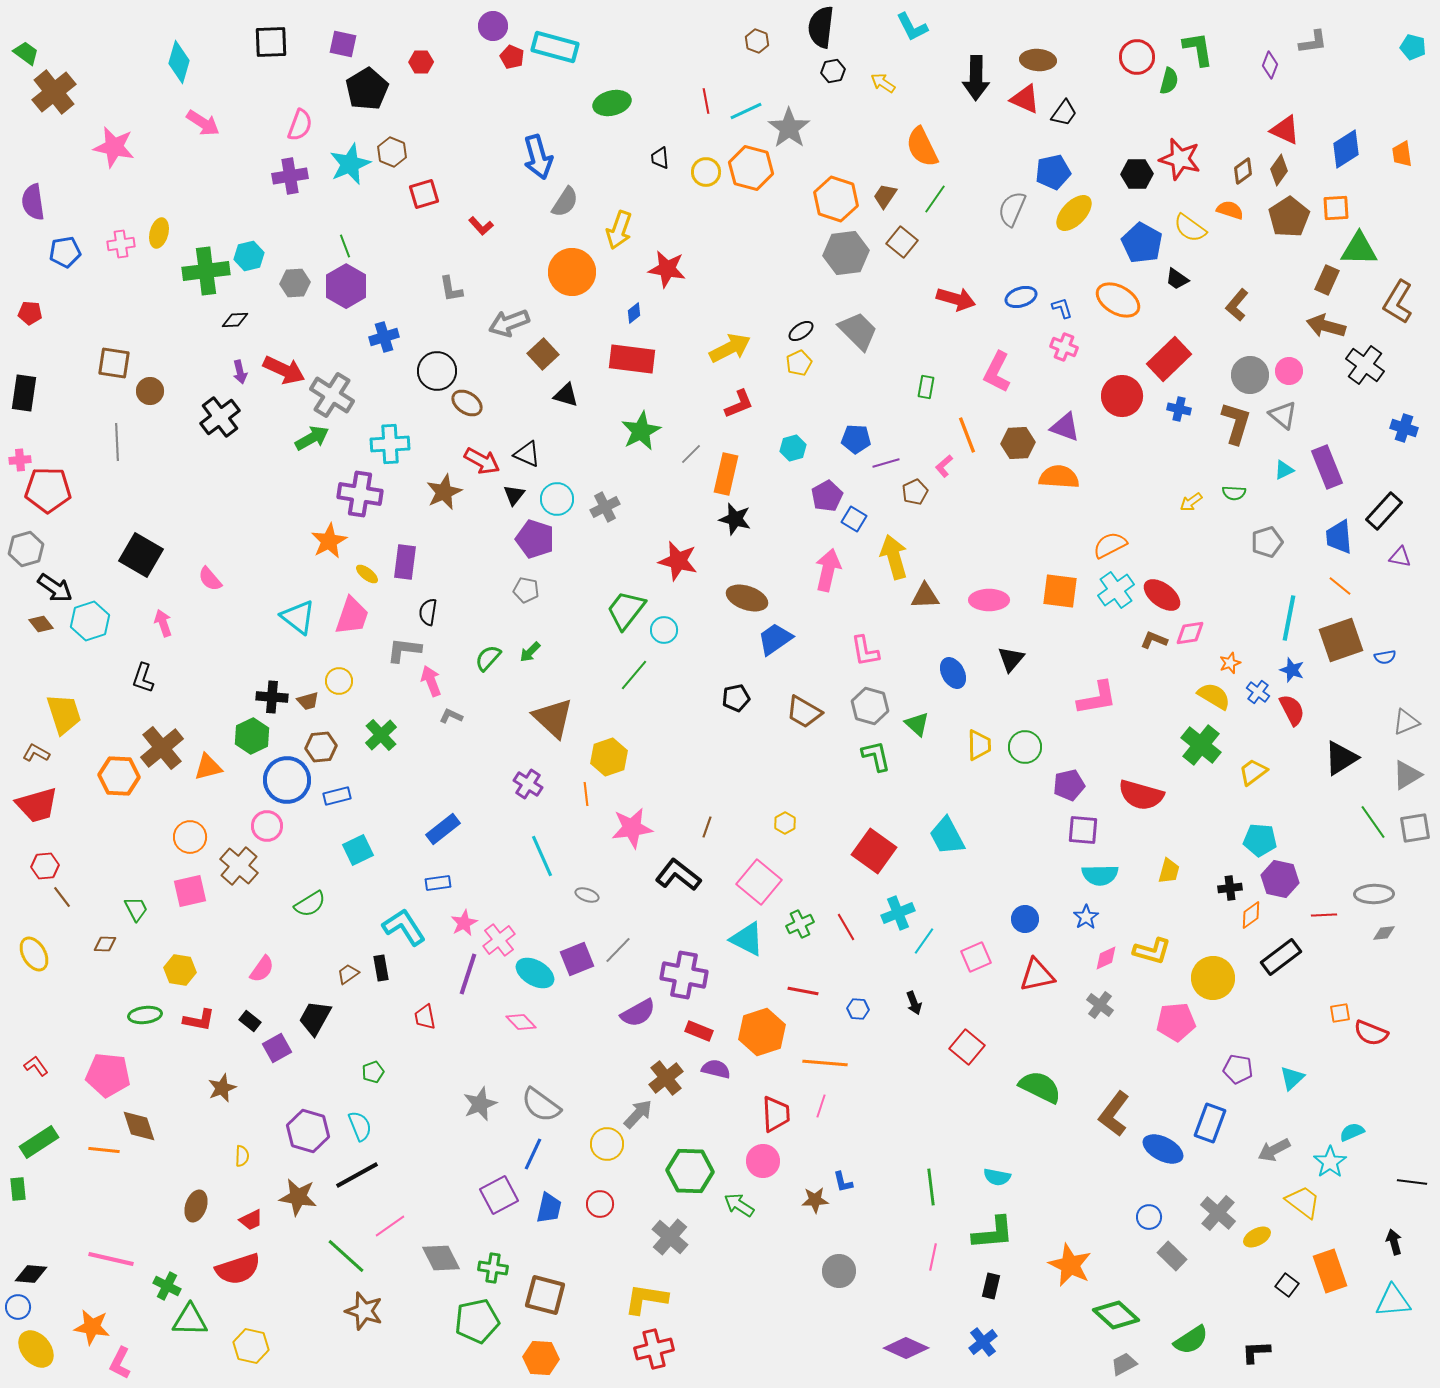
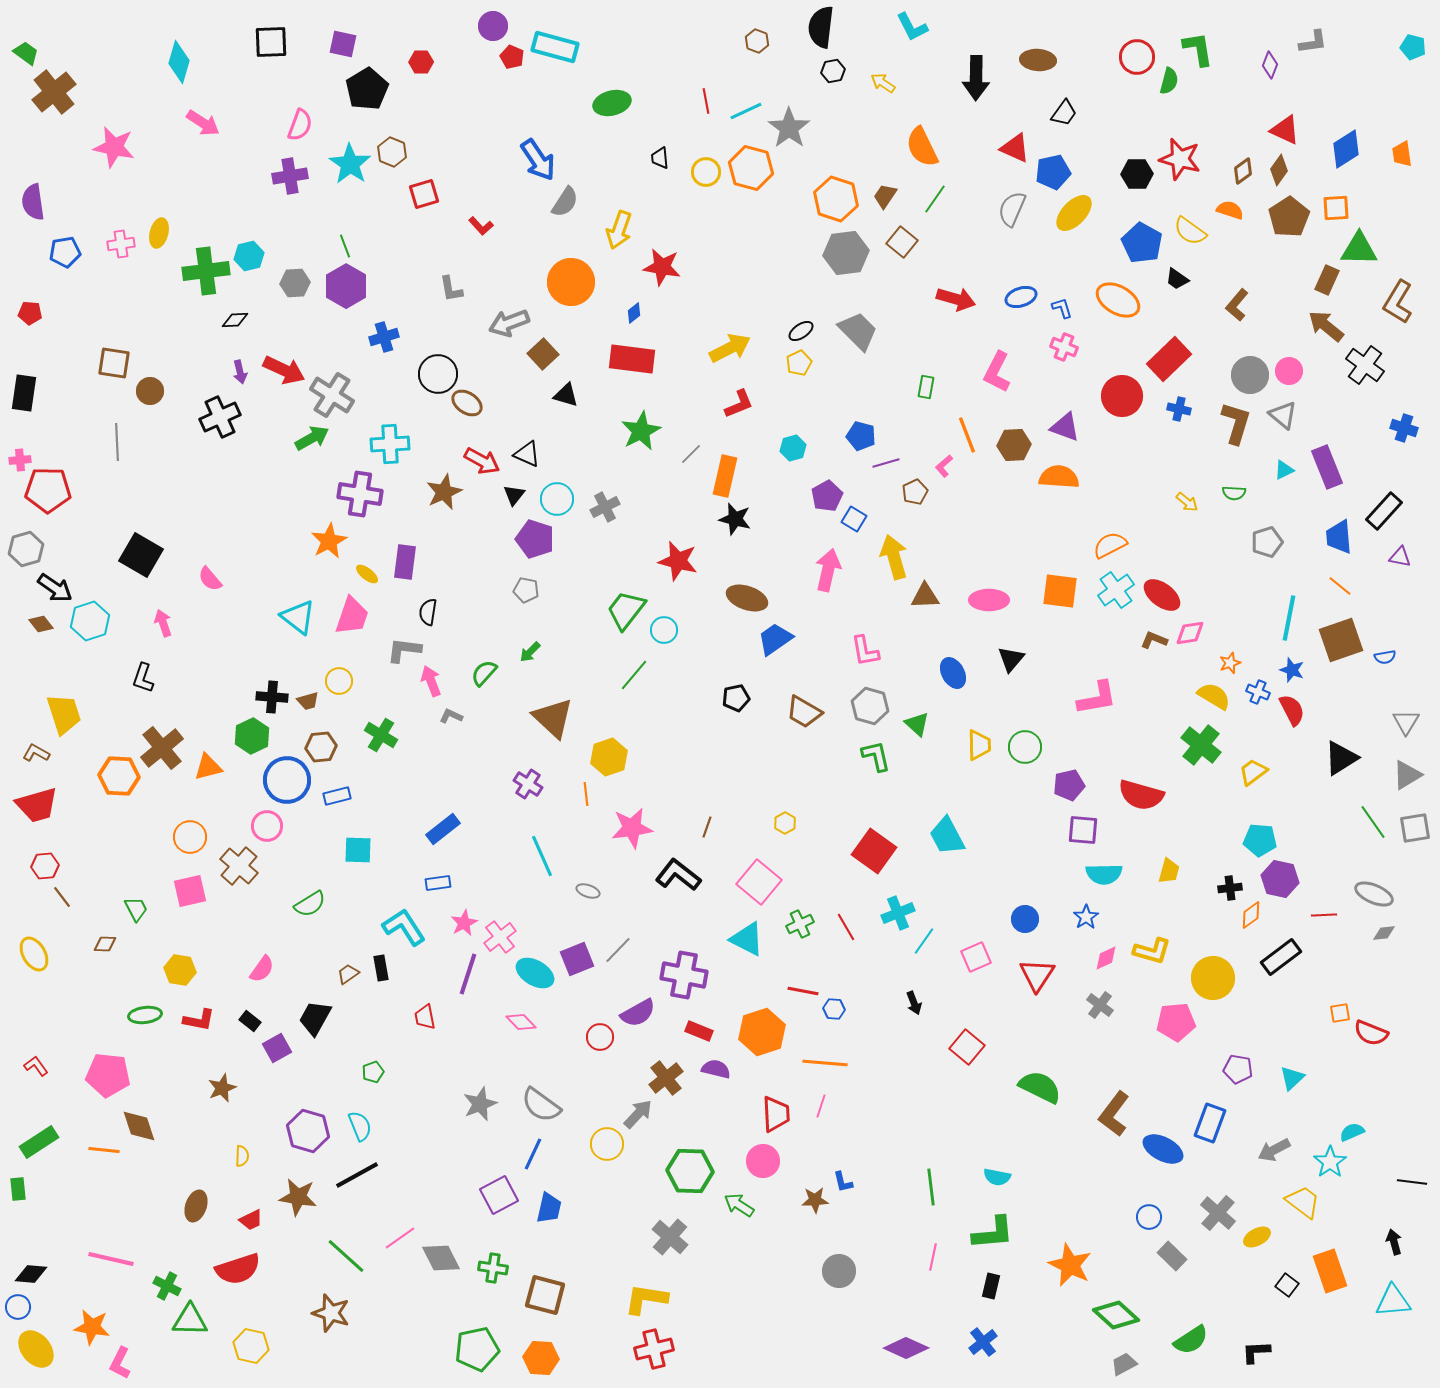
red triangle at (1025, 99): moved 10 px left, 49 px down
blue arrow at (538, 157): moved 3 px down; rotated 18 degrees counterclockwise
cyan star at (350, 164): rotated 15 degrees counterclockwise
yellow semicircle at (1190, 228): moved 3 px down
red star at (667, 269): moved 5 px left, 2 px up
orange circle at (572, 272): moved 1 px left, 10 px down
brown arrow at (1326, 326): rotated 24 degrees clockwise
black circle at (437, 371): moved 1 px right, 3 px down
black cross at (220, 417): rotated 12 degrees clockwise
blue pentagon at (856, 439): moved 5 px right, 3 px up; rotated 12 degrees clockwise
brown hexagon at (1018, 443): moved 4 px left, 2 px down
orange rectangle at (726, 474): moved 1 px left, 2 px down
yellow arrow at (1191, 502): moved 4 px left; rotated 105 degrees counterclockwise
green semicircle at (488, 658): moved 4 px left, 15 px down
blue cross at (1258, 692): rotated 15 degrees counterclockwise
gray triangle at (1406, 722): rotated 36 degrees counterclockwise
green cross at (381, 735): rotated 16 degrees counterclockwise
cyan square at (358, 850): rotated 28 degrees clockwise
cyan semicircle at (1100, 875): moved 4 px right, 1 px up
gray ellipse at (1374, 894): rotated 24 degrees clockwise
gray ellipse at (587, 895): moved 1 px right, 4 px up
pink cross at (499, 940): moved 1 px right, 3 px up
red triangle at (1037, 975): rotated 45 degrees counterclockwise
blue hexagon at (858, 1009): moved 24 px left
red circle at (600, 1204): moved 167 px up
pink line at (390, 1226): moved 10 px right, 12 px down
brown star at (364, 1311): moved 33 px left, 2 px down
green pentagon at (477, 1321): moved 28 px down
